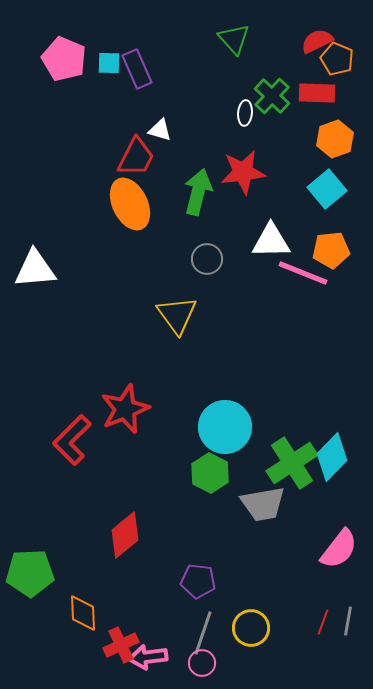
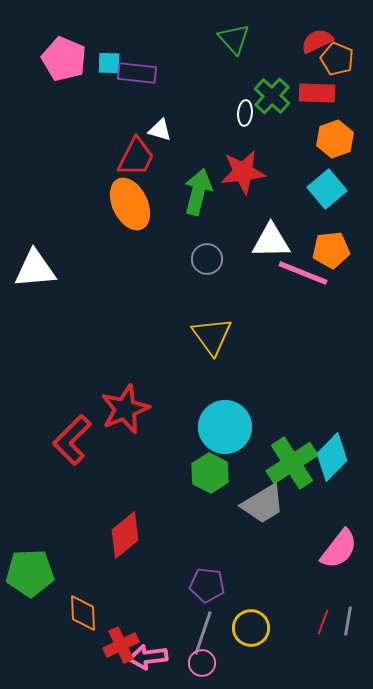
purple rectangle at (137, 69): moved 4 px down; rotated 60 degrees counterclockwise
yellow triangle at (177, 315): moved 35 px right, 21 px down
gray trapezoid at (263, 504): rotated 21 degrees counterclockwise
purple pentagon at (198, 581): moved 9 px right, 4 px down
